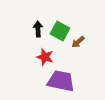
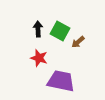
red star: moved 6 px left, 1 px down
